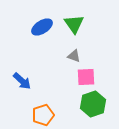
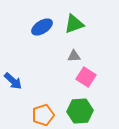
green triangle: rotated 45 degrees clockwise
gray triangle: rotated 24 degrees counterclockwise
pink square: rotated 36 degrees clockwise
blue arrow: moved 9 px left
green hexagon: moved 13 px left, 7 px down; rotated 15 degrees clockwise
